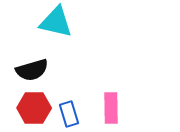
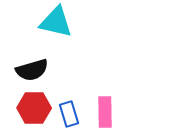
pink rectangle: moved 6 px left, 4 px down
